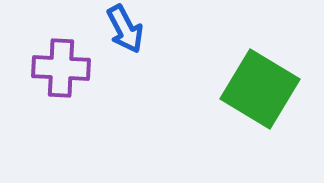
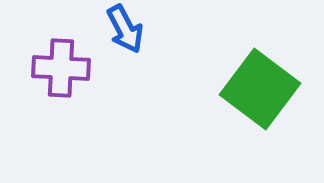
green square: rotated 6 degrees clockwise
